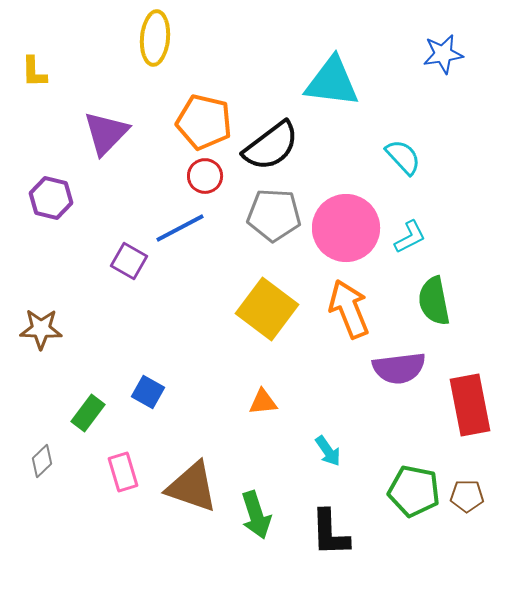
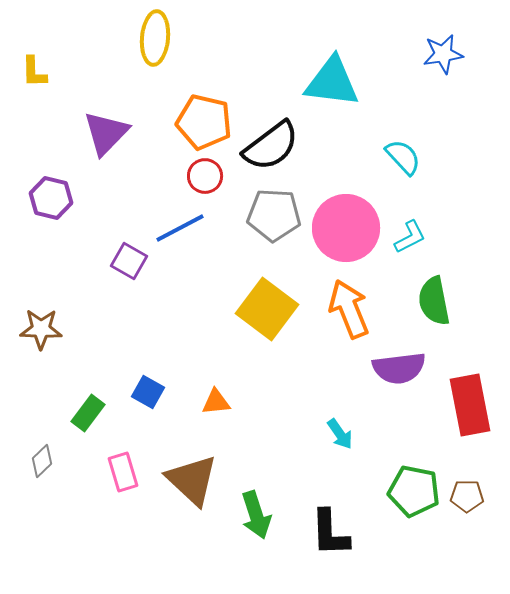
orange triangle: moved 47 px left
cyan arrow: moved 12 px right, 17 px up
brown triangle: moved 7 px up; rotated 24 degrees clockwise
